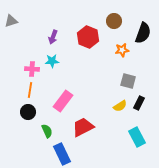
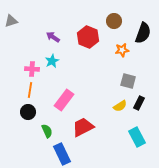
purple arrow: rotated 104 degrees clockwise
cyan star: rotated 24 degrees counterclockwise
pink rectangle: moved 1 px right, 1 px up
